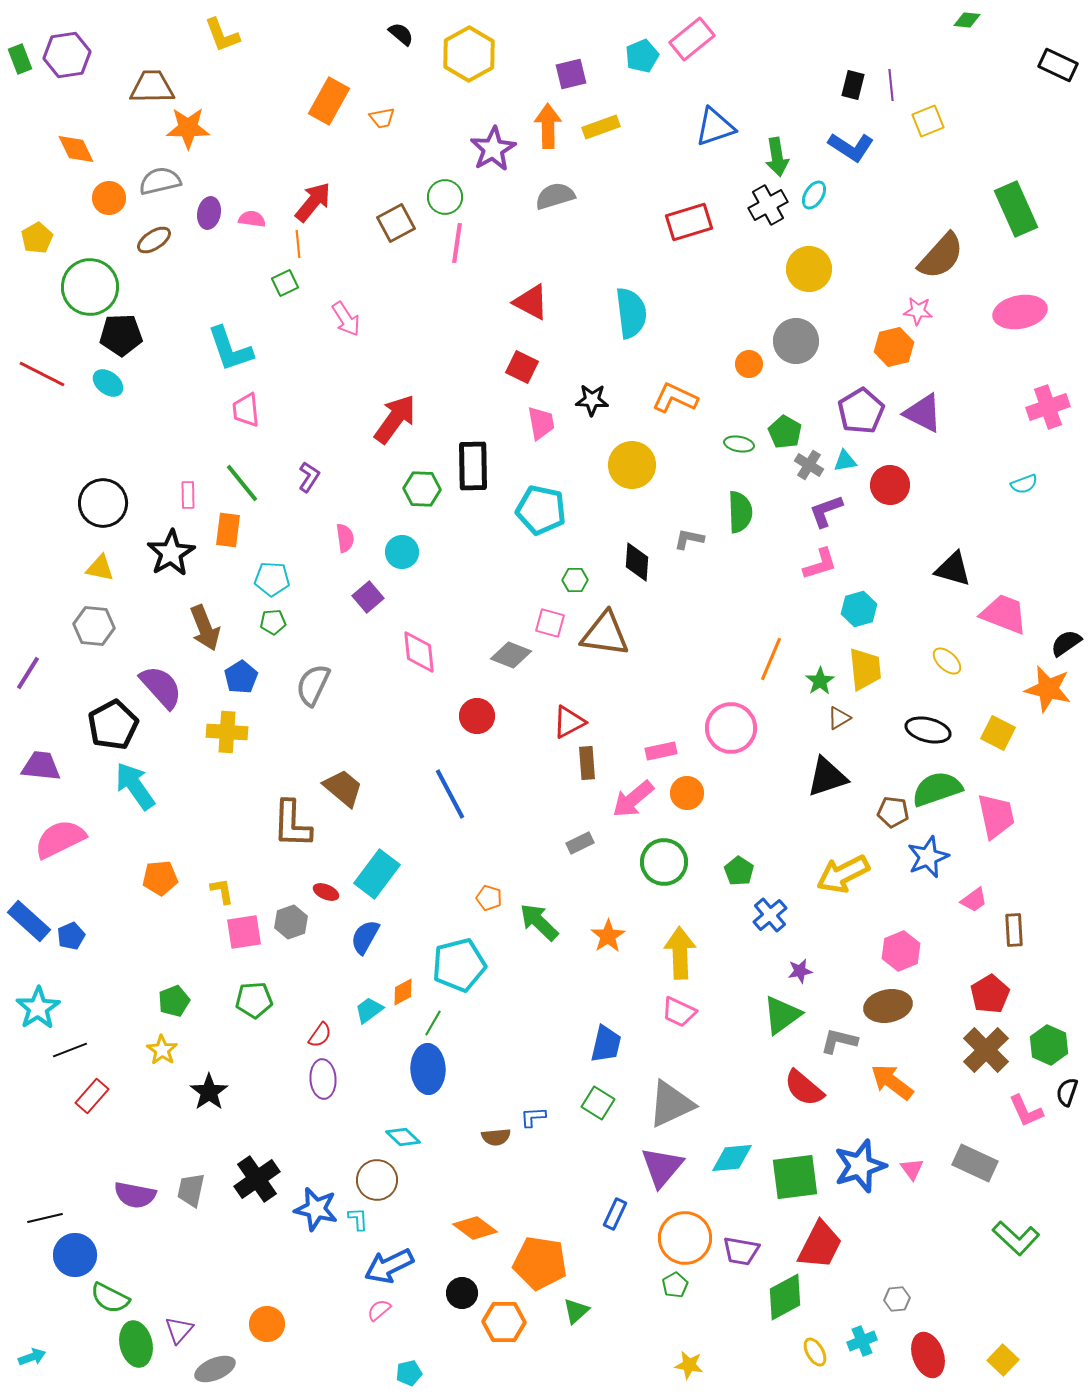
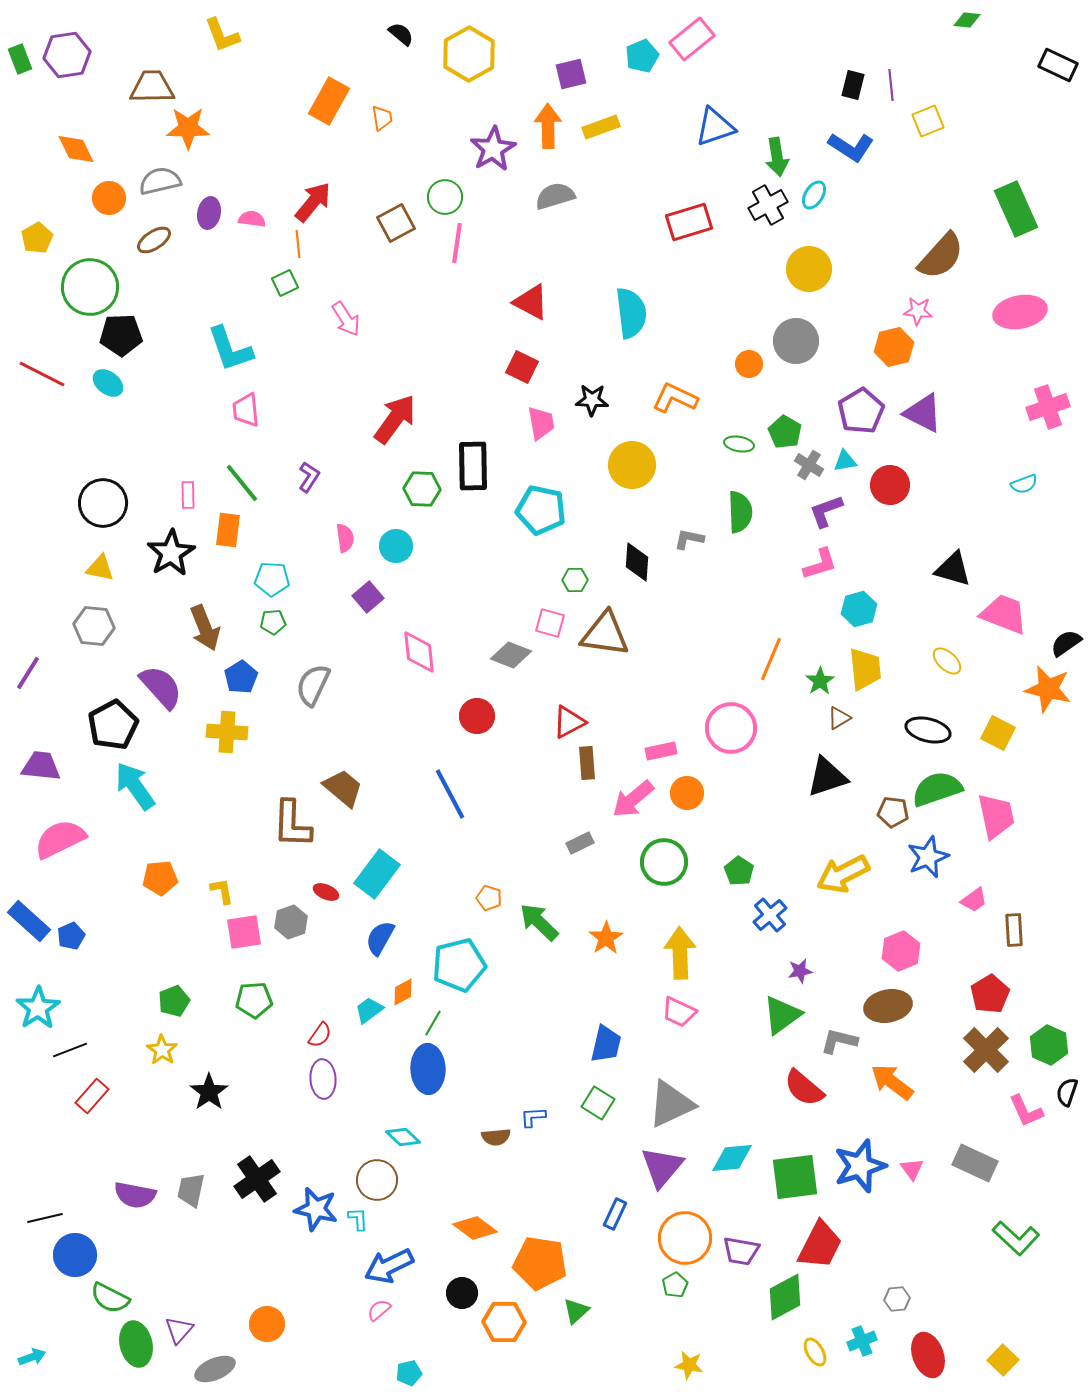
orange trapezoid at (382, 118): rotated 88 degrees counterclockwise
cyan circle at (402, 552): moved 6 px left, 6 px up
orange star at (608, 936): moved 2 px left, 2 px down
blue semicircle at (365, 937): moved 15 px right, 1 px down
